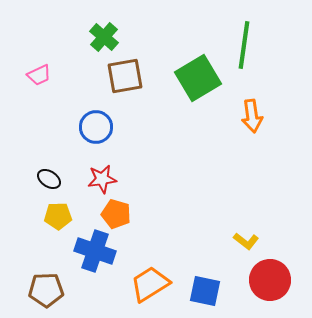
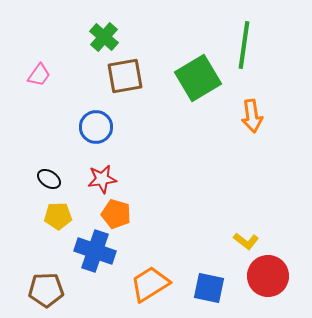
pink trapezoid: rotated 30 degrees counterclockwise
red circle: moved 2 px left, 4 px up
blue square: moved 4 px right, 3 px up
